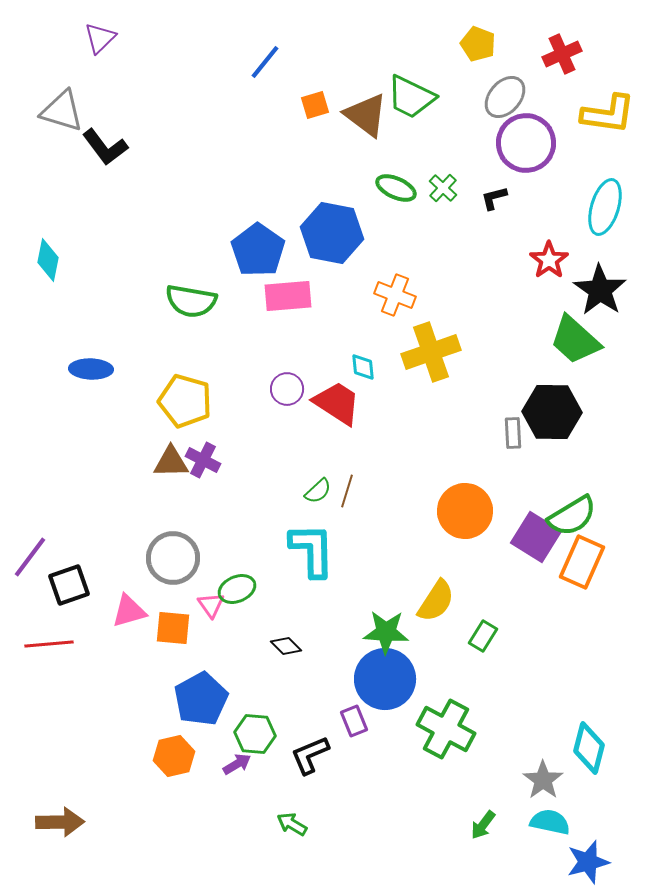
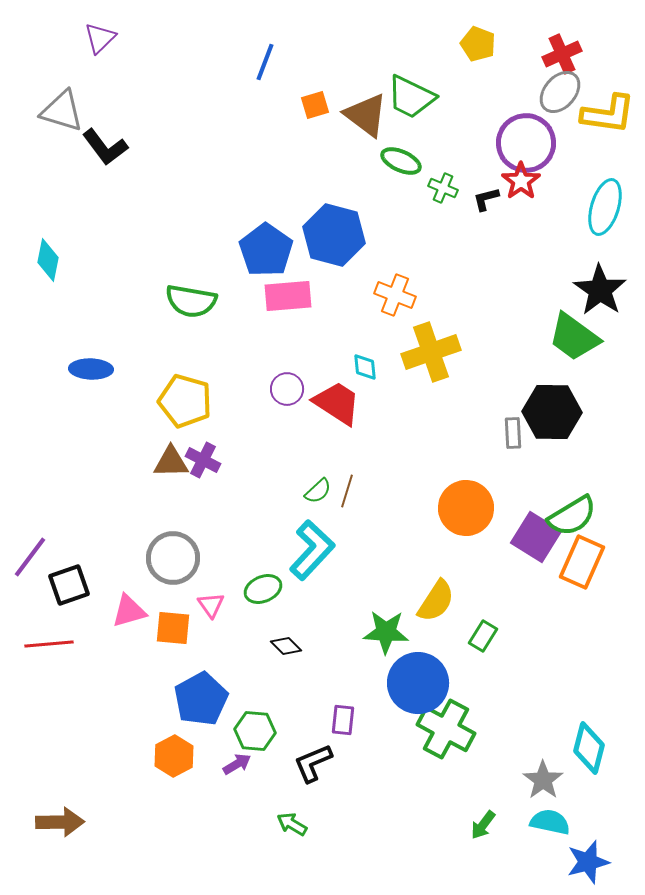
blue line at (265, 62): rotated 18 degrees counterclockwise
gray ellipse at (505, 97): moved 55 px right, 5 px up
green ellipse at (396, 188): moved 5 px right, 27 px up
green cross at (443, 188): rotated 20 degrees counterclockwise
black L-shape at (494, 198): moved 8 px left, 1 px down
blue hexagon at (332, 233): moved 2 px right, 2 px down; rotated 4 degrees clockwise
blue pentagon at (258, 250): moved 8 px right
red star at (549, 260): moved 28 px left, 79 px up
green trapezoid at (575, 340): moved 1 px left, 3 px up; rotated 6 degrees counterclockwise
cyan diamond at (363, 367): moved 2 px right
orange circle at (465, 511): moved 1 px right, 3 px up
cyan L-shape at (312, 550): rotated 44 degrees clockwise
green ellipse at (237, 589): moved 26 px right
blue circle at (385, 679): moved 33 px right, 4 px down
purple rectangle at (354, 721): moved 11 px left, 1 px up; rotated 28 degrees clockwise
green hexagon at (255, 734): moved 3 px up
black L-shape at (310, 755): moved 3 px right, 8 px down
orange hexagon at (174, 756): rotated 15 degrees counterclockwise
